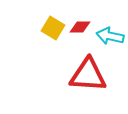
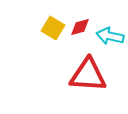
red diamond: rotated 15 degrees counterclockwise
